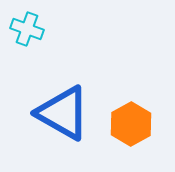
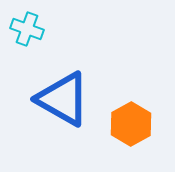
blue triangle: moved 14 px up
